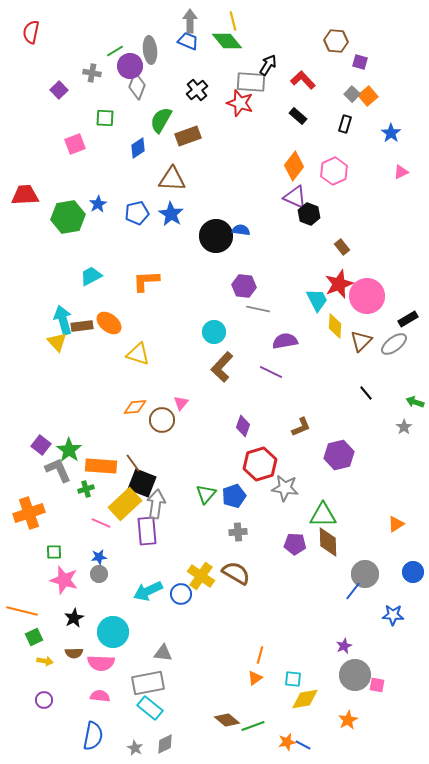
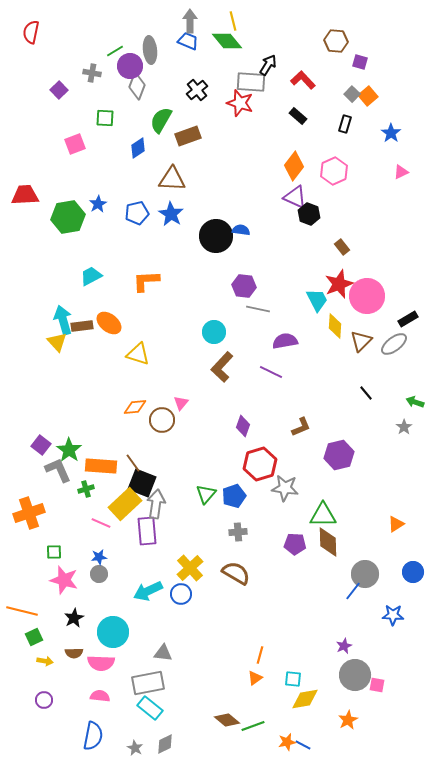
yellow cross at (201, 576): moved 11 px left, 8 px up; rotated 12 degrees clockwise
